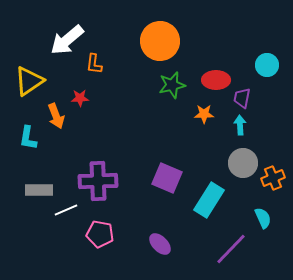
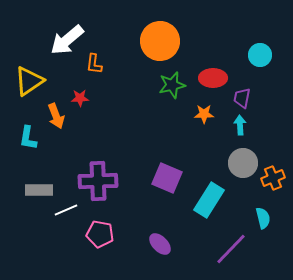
cyan circle: moved 7 px left, 10 px up
red ellipse: moved 3 px left, 2 px up
cyan semicircle: rotated 10 degrees clockwise
